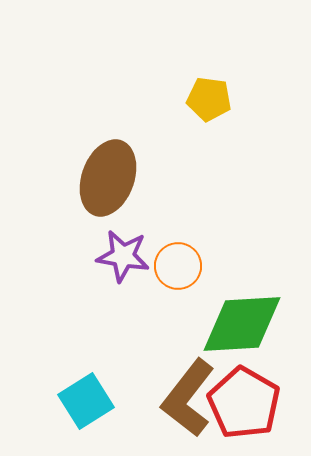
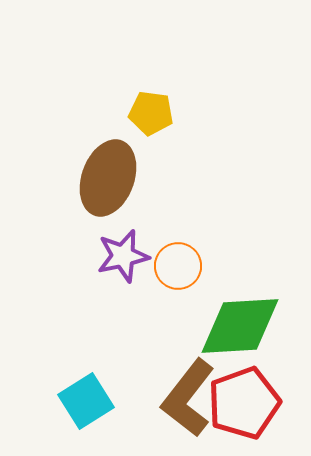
yellow pentagon: moved 58 px left, 14 px down
purple star: rotated 22 degrees counterclockwise
green diamond: moved 2 px left, 2 px down
red pentagon: rotated 22 degrees clockwise
